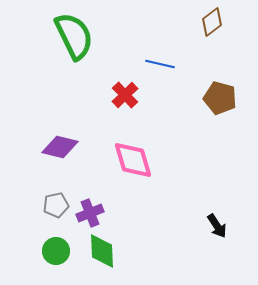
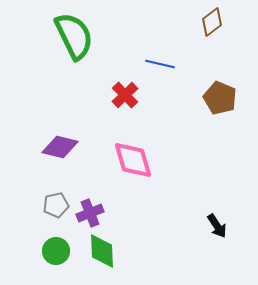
brown pentagon: rotated 8 degrees clockwise
